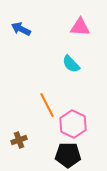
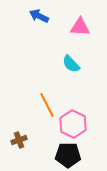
blue arrow: moved 18 px right, 13 px up
